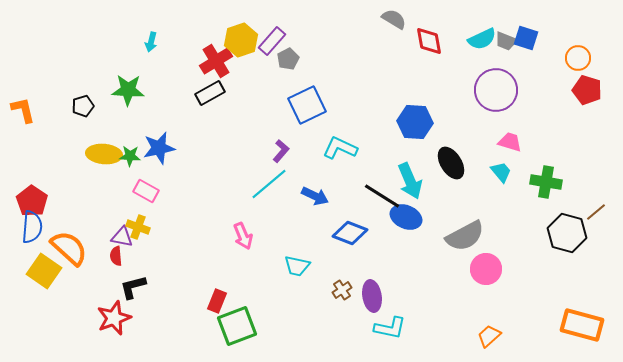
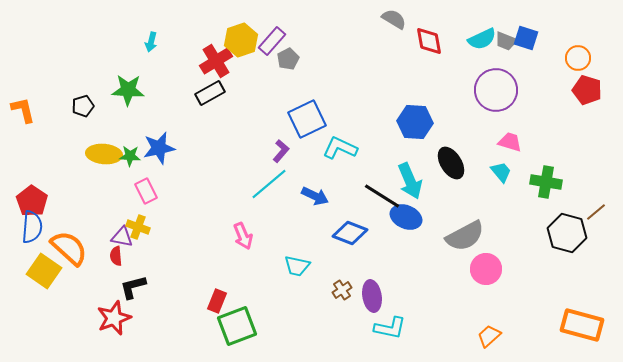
blue square at (307, 105): moved 14 px down
pink rectangle at (146, 191): rotated 35 degrees clockwise
